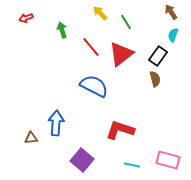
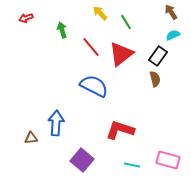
cyan semicircle: rotated 48 degrees clockwise
